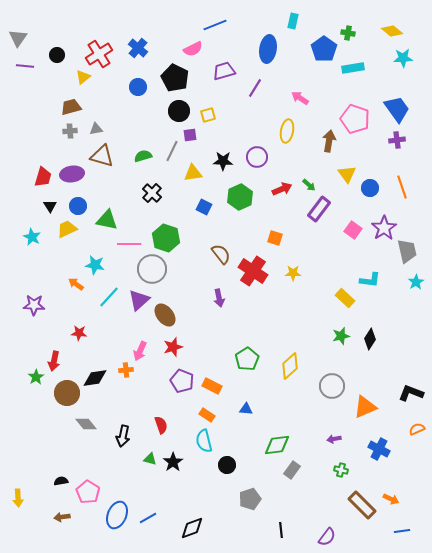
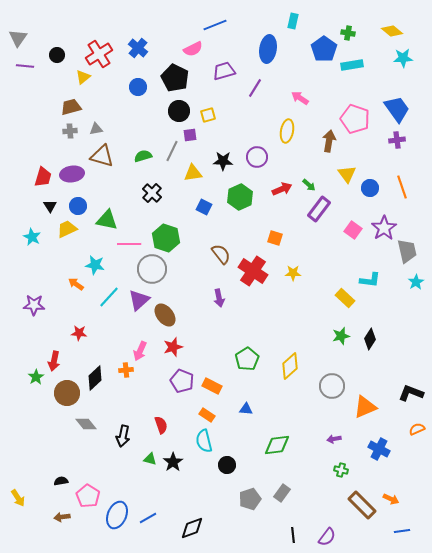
cyan rectangle at (353, 68): moved 1 px left, 3 px up
black diamond at (95, 378): rotated 35 degrees counterclockwise
gray rectangle at (292, 470): moved 10 px left, 23 px down
pink pentagon at (88, 492): moved 4 px down
yellow arrow at (18, 498): rotated 30 degrees counterclockwise
black line at (281, 530): moved 12 px right, 5 px down
